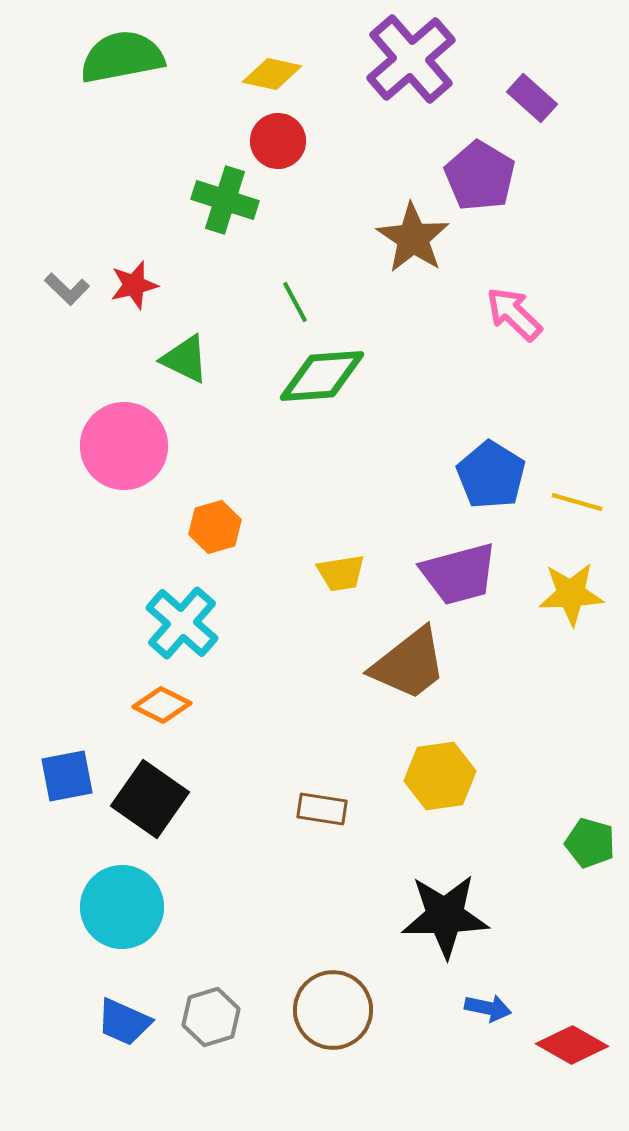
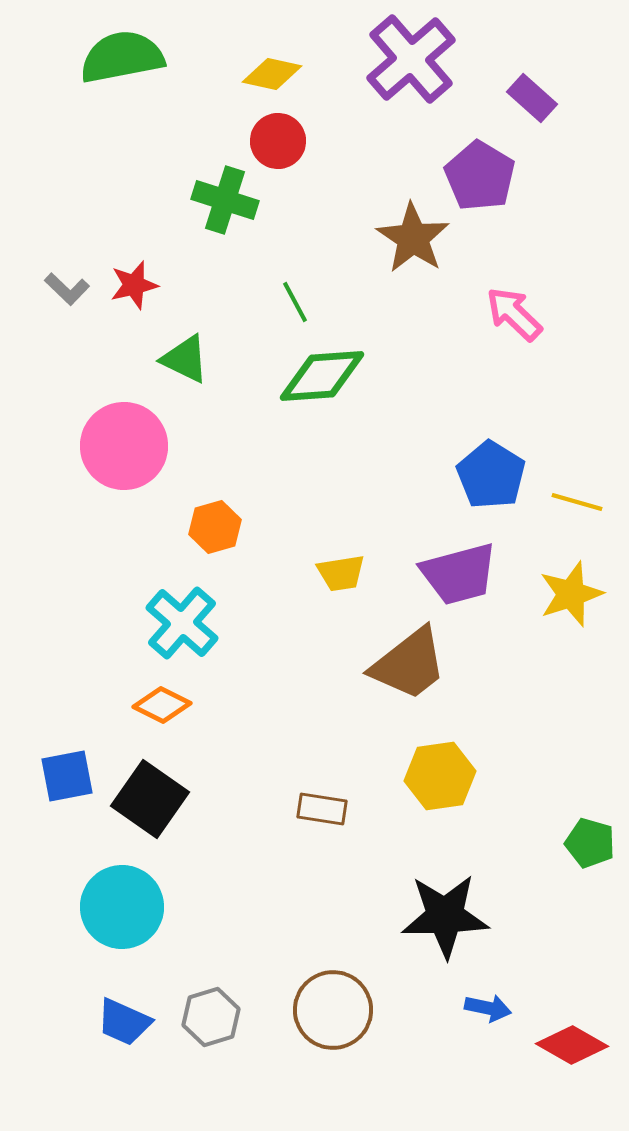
yellow star: rotated 16 degrees counterclockwise
